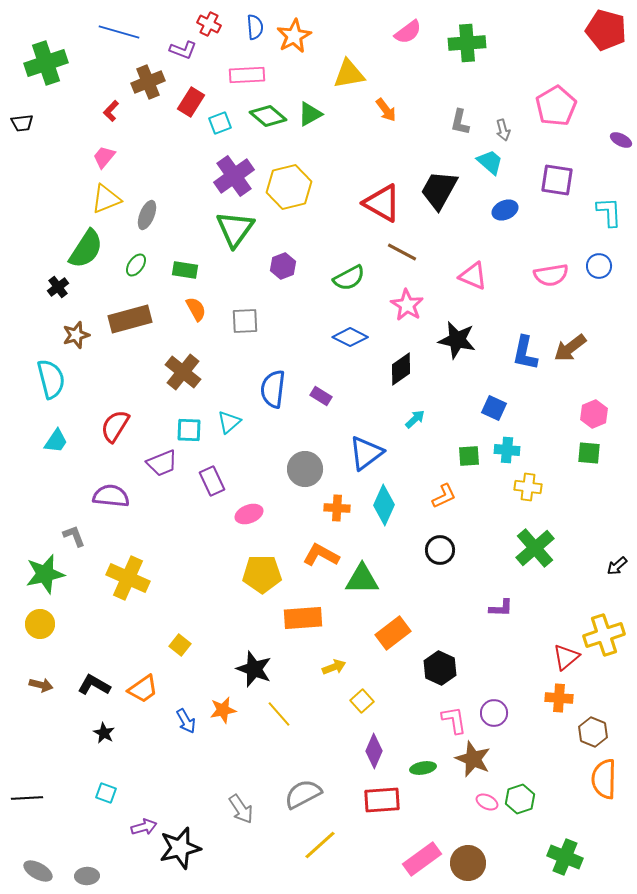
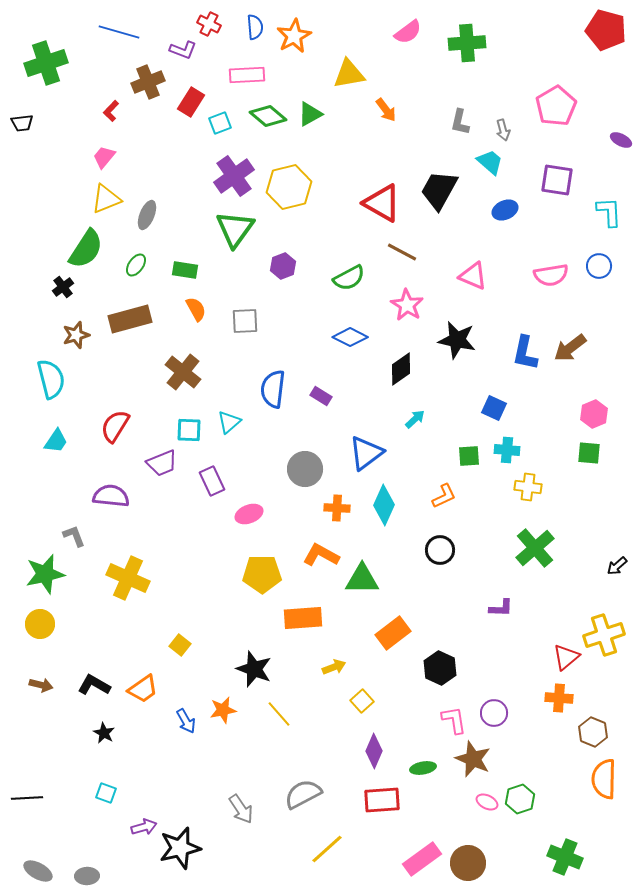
black cross at (58, 287): moved 5 px right
yellow line at (320, 845): moved 7 px right, 4 px down
